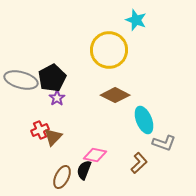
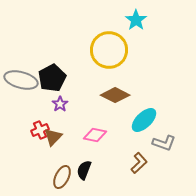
cyan star: rotated 15 degrees clockwise
purple star: moved 3 px right, 6 px down
cyan ellipse: rotated 68 degrees clockwise
pink diamond: moved 20 px up
